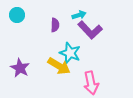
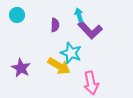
cyan arrow: rotated 88 degrees counterclockwise
cyan star: moved 1 px right
purple star: moved 1 px right
